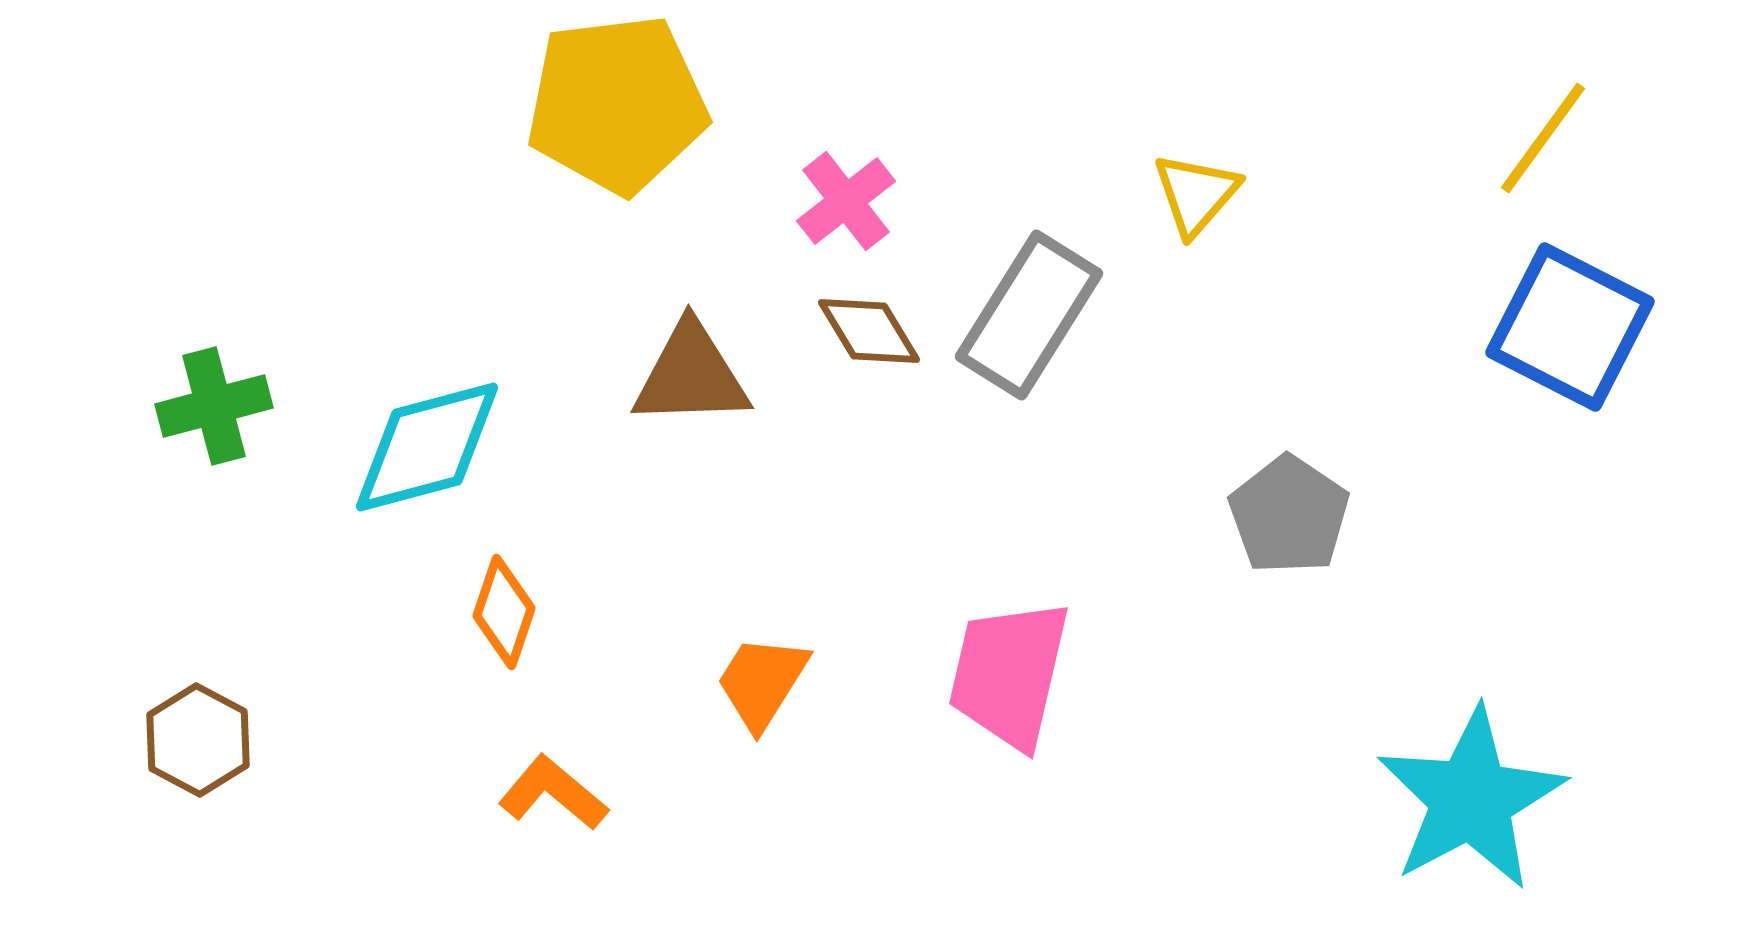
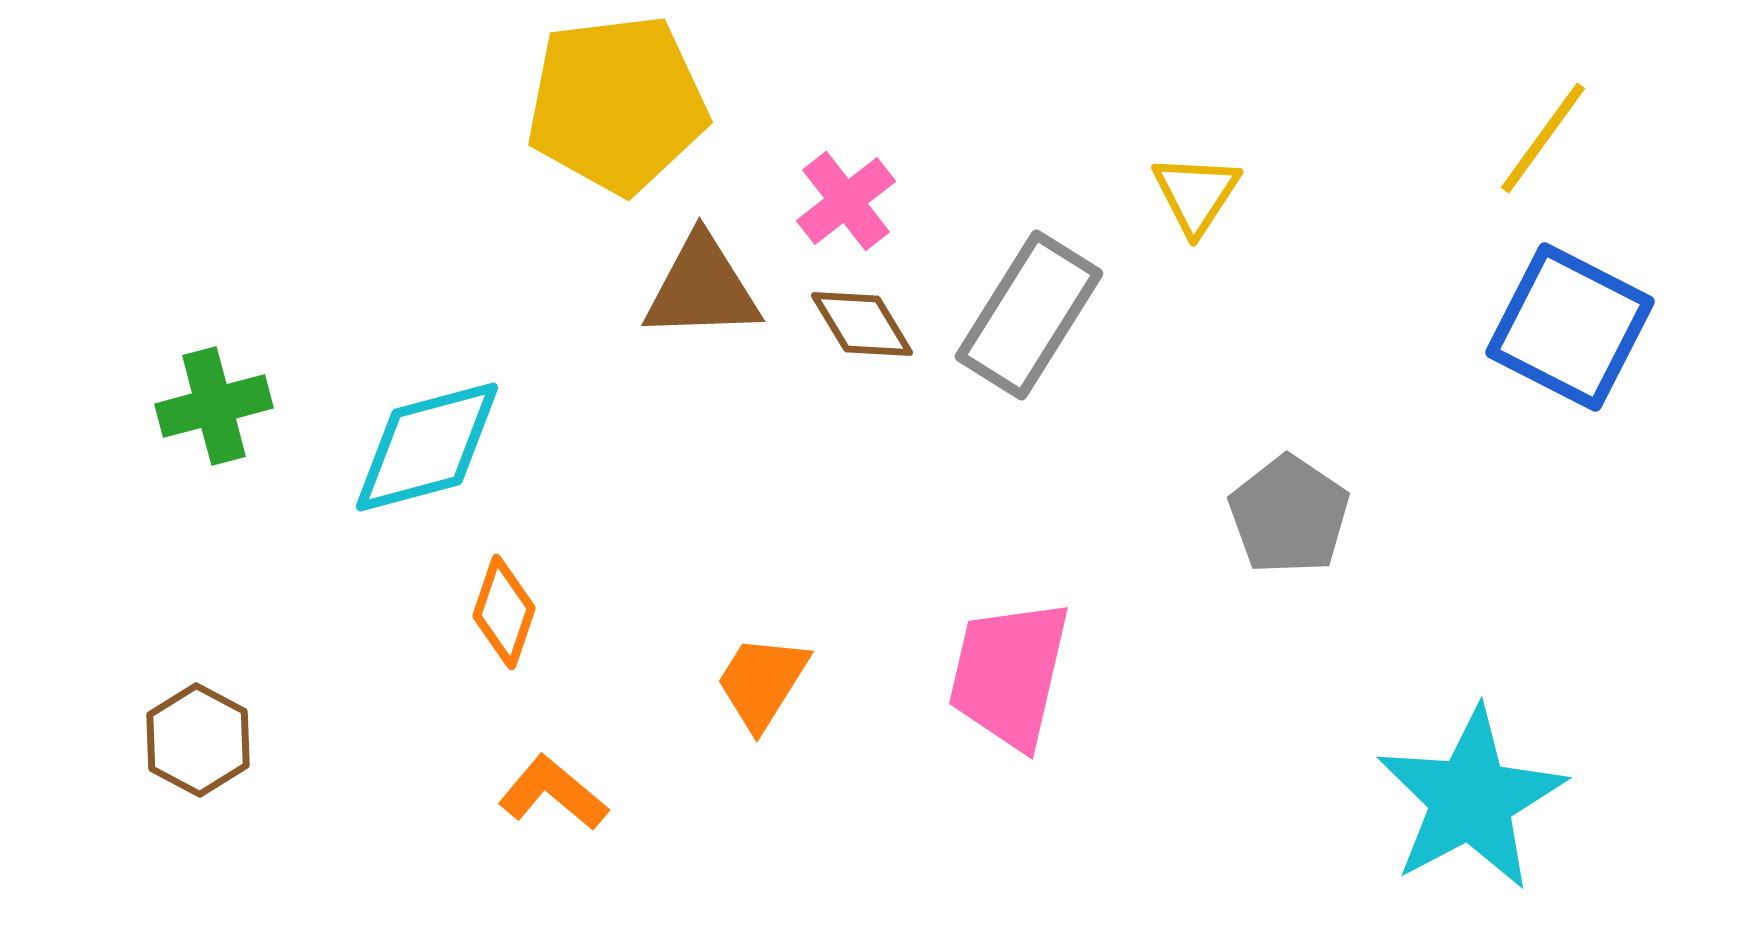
yellow triangle: rotated 8 degrees counterclockwise
brown diamond: moved 7 px left, 7 px up
brown triangle: moved 11 px right, 87 px up
